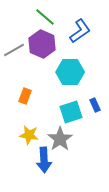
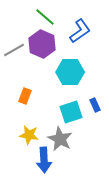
gray star: rotated 10 degrees counterclockwise
